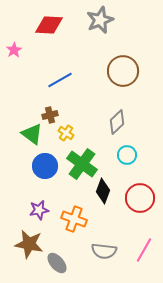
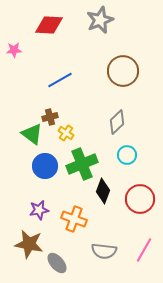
pink star: rotated 28 degrees clockwise
brown cross: moved 2 px down
green cross: rotated 32 degrees clockwise
red circle: moved 1 px down
